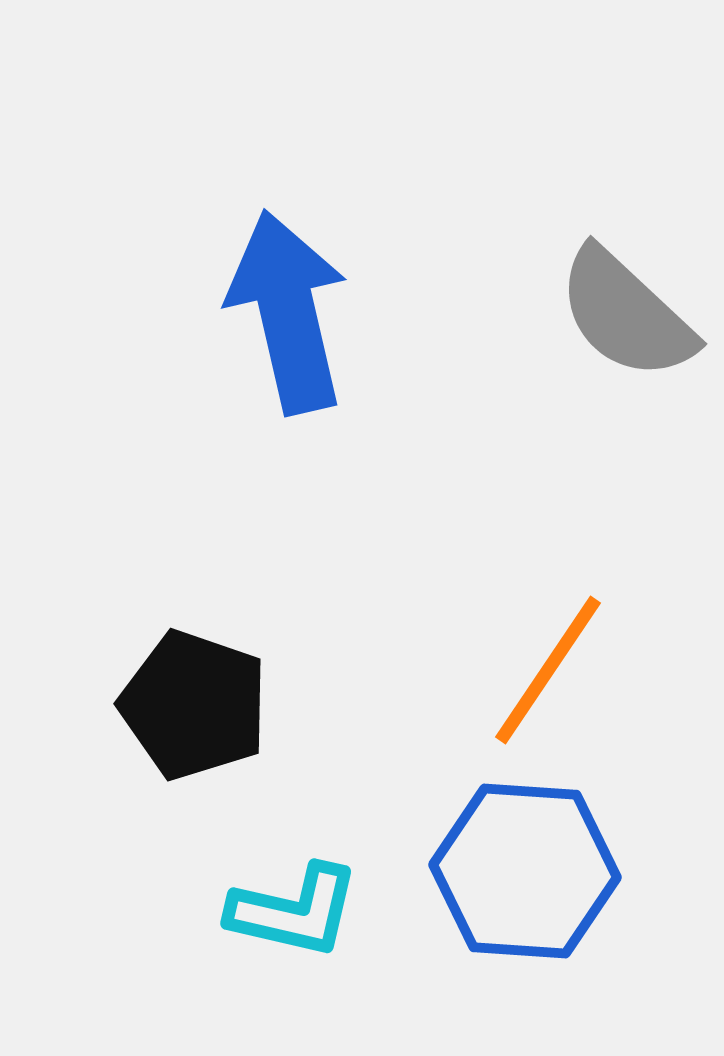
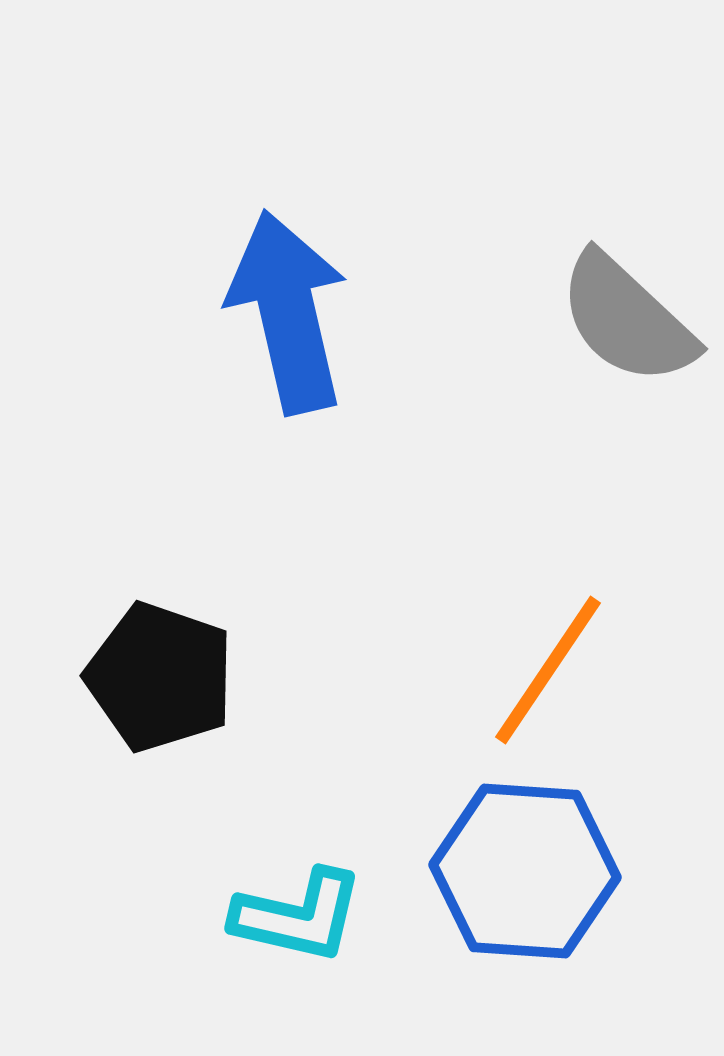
gray semicircle: moved 1 px right, 5 px down
black pentagon: moved 34 px left, 28 px up
cyan L-shape: moved 4 px right, 5 px down
